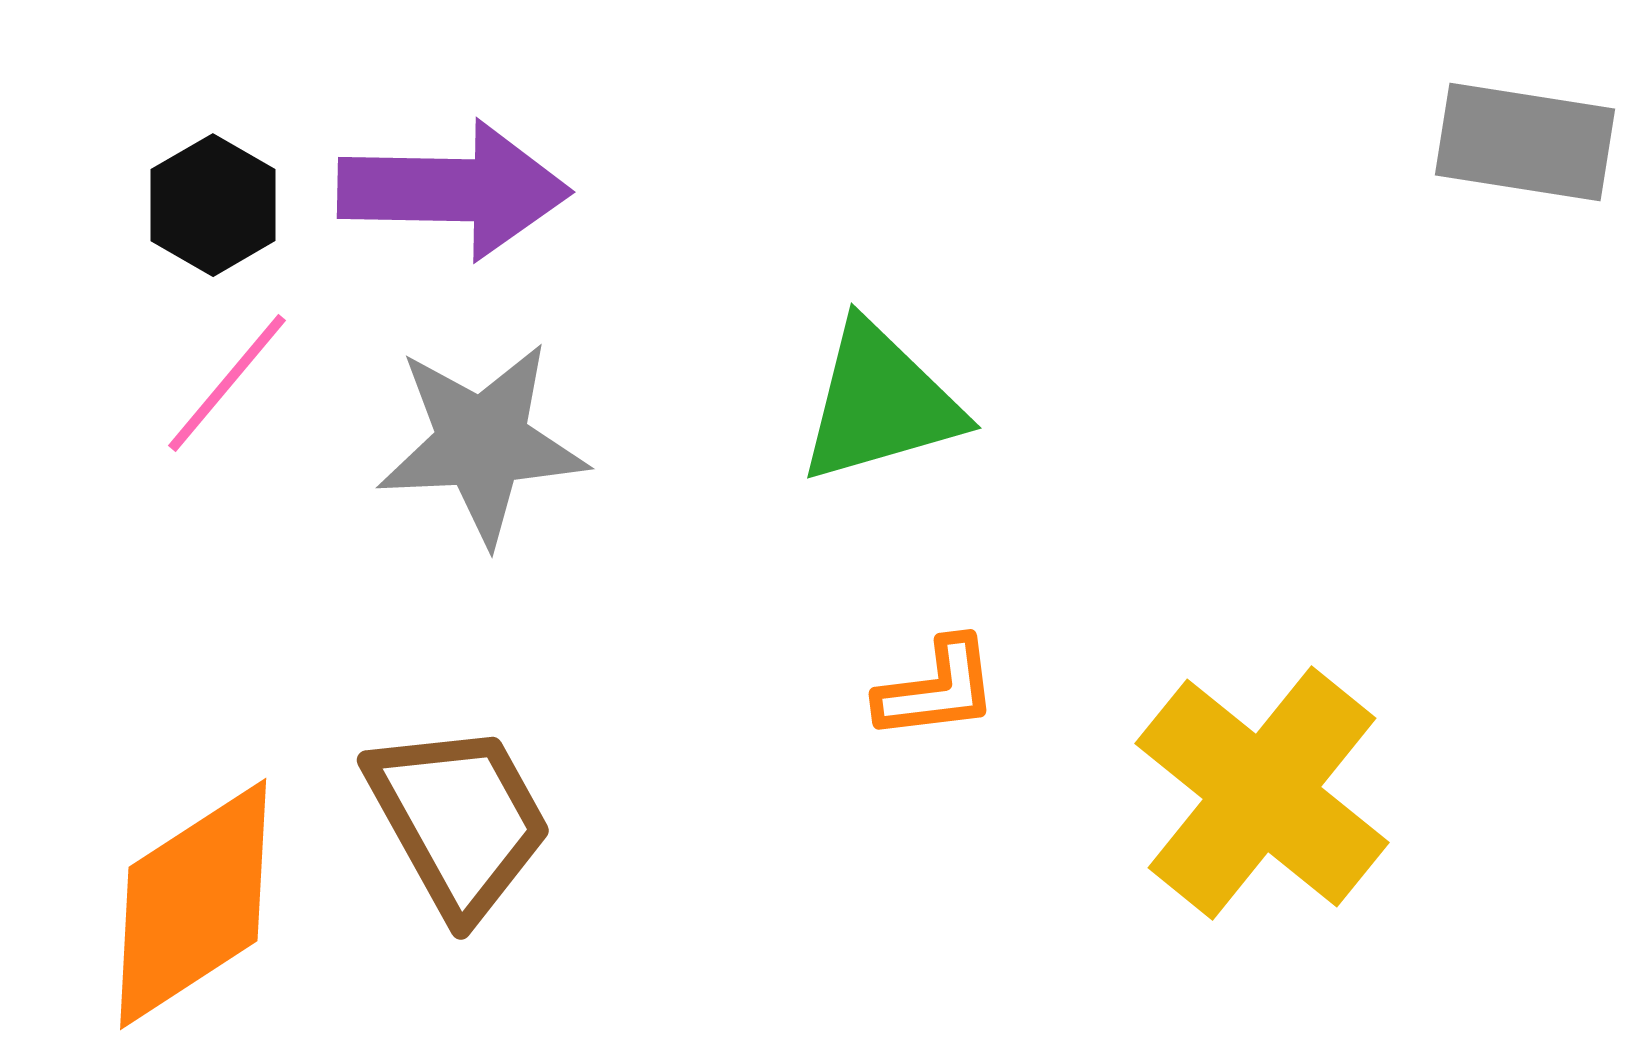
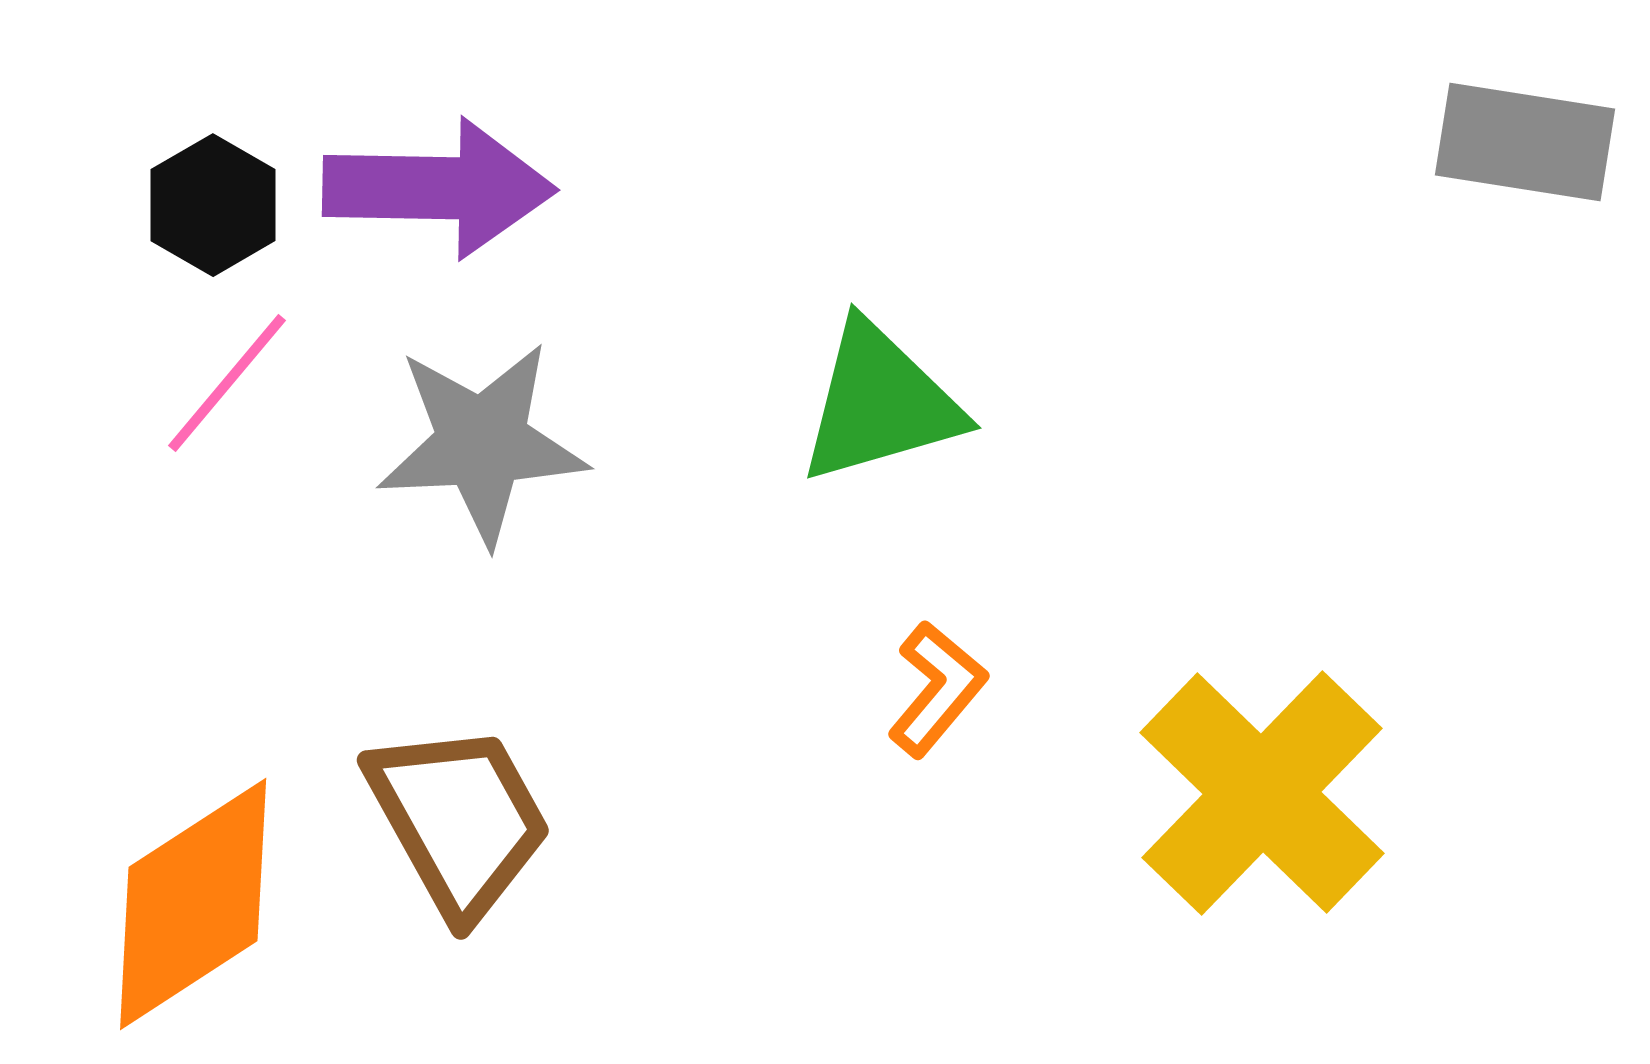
purple arrow: moved 15 px left, 2 px up
orange L-shape: rotated 43 degrees counterclockwise
yellow cross: rotated 5 degrees clockwise
